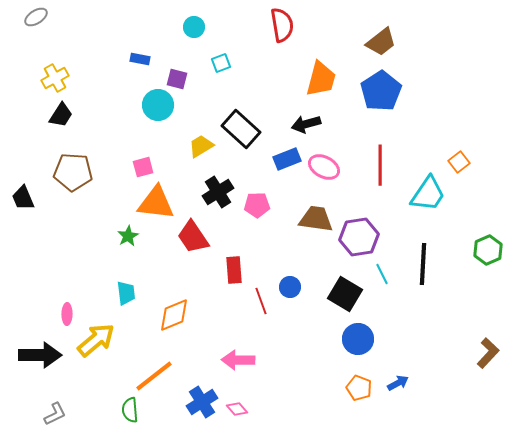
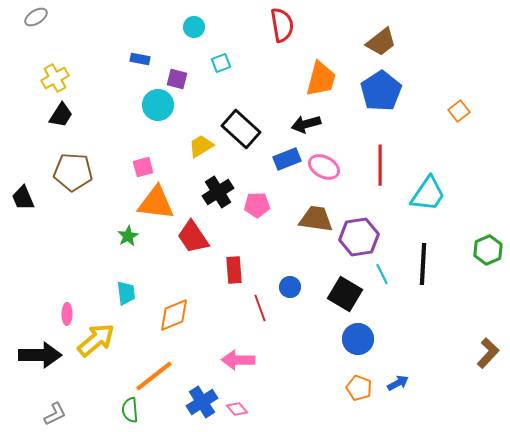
orange square at (459, 162): moved 51 px up
red line at (261, 301): moved 1 px left, 7 px down
